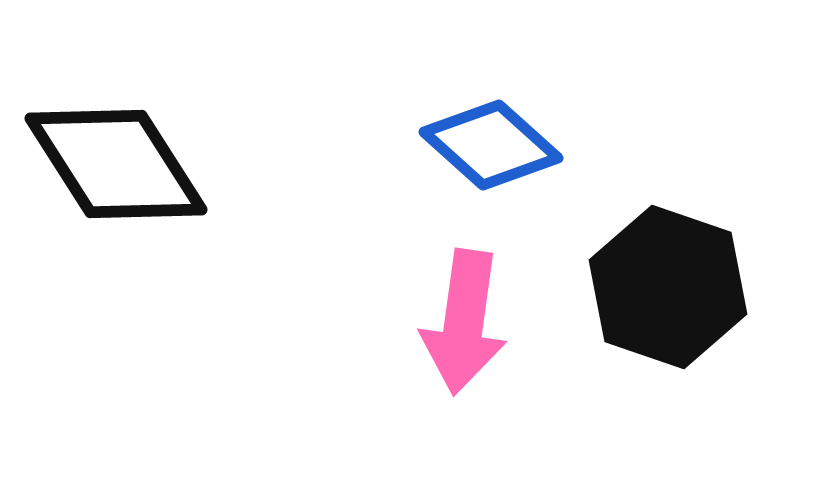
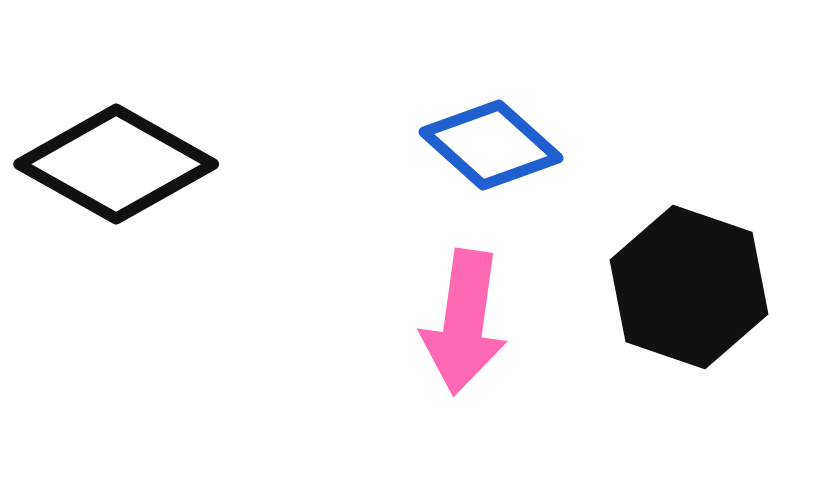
black diamond: rotated 28 degrees counterclockwise
black hexagon: moved 21 px right
